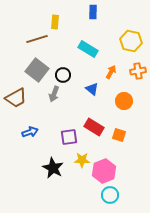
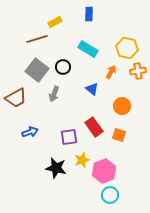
blue rectangle: moved 4 px left, 2 px down
yellow rectangle: rotated 56 degrees clockwise
yellow hexagon: moved 4 px left, 7 px down
black circle: moved 8 px up
orange circle: moved 2 px left, 5 px down
red rectangle: rotated 24 degrees clockwise
yellow star: rotated 21 degrees counterclockwise
black star: moved 3 px right; rotated 15 degrees counterclockwise
